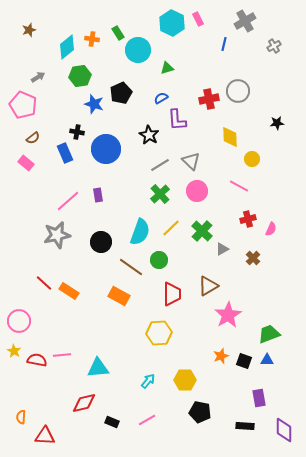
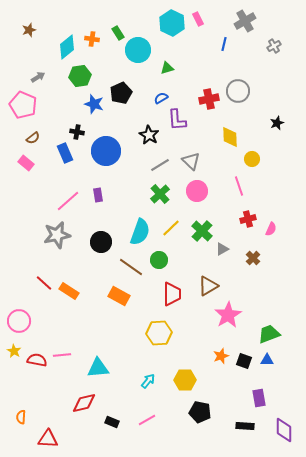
black star at (277, 123): rotated 16 degrees counterclockwise
blue circle at (106, 149): moved 2 px down
pink line at (239, 186): rotated 42 degrees clockwise
red triangle at (45, 436): moved 3 px right, 3 px down
